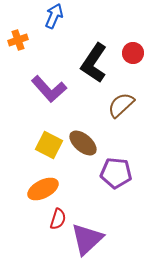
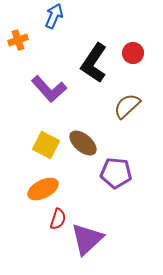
brown semicircle: moved 6 px right, 1 px down
yellow square: moved 3 px left
